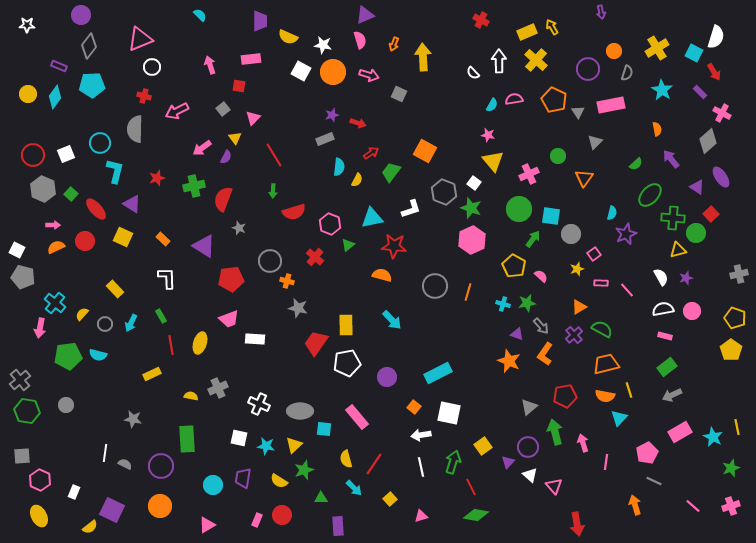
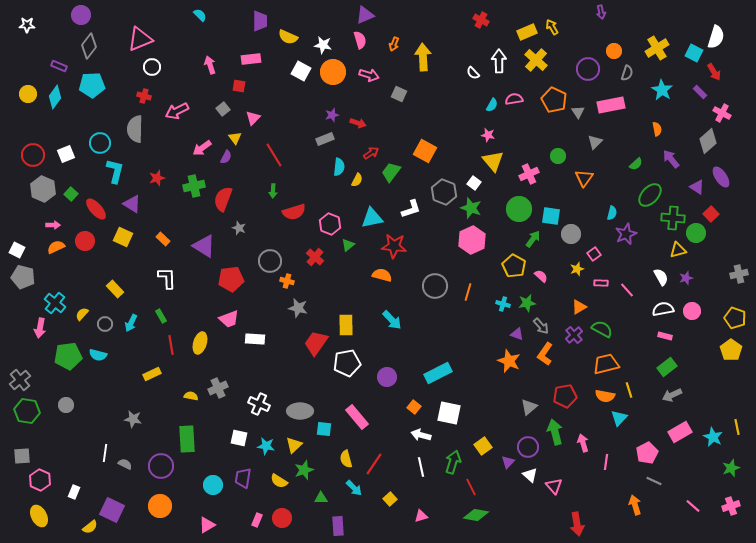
white arrow at (421, 435): rotated 24 degrees clockwise
red circle at (282, 515): moved 3 px down
